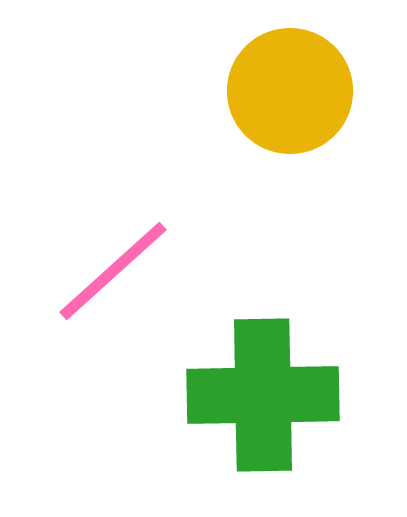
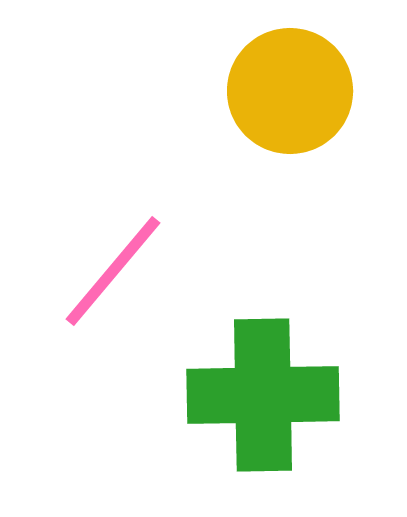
pink line: rotated 8 degrees counterclockwise
